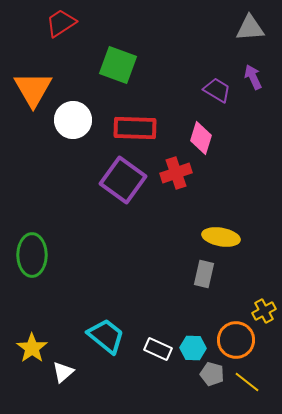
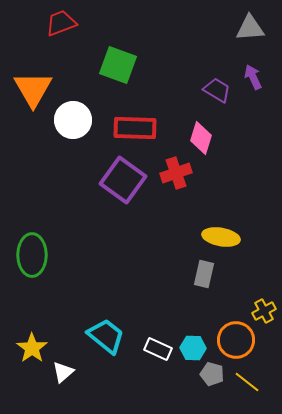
red trapezoid: rotated 12 degrees clockwise
